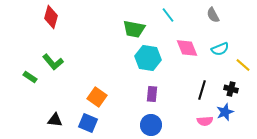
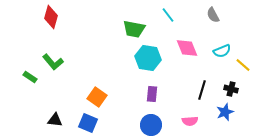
cyan semicircle: moved 2 px right, 2 px down
pink semicircle: moved 15 px left
